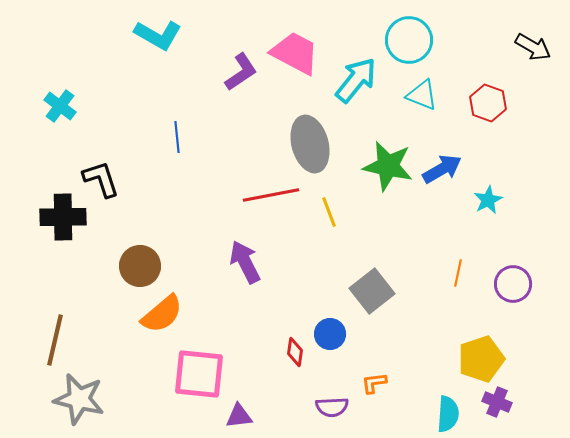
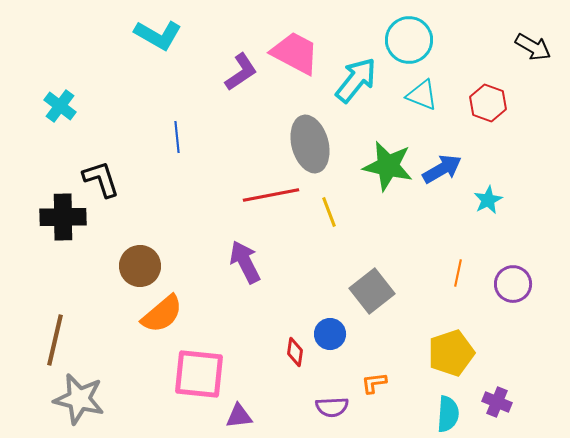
yellow pentagon: moved 30 px left, 6 px up
